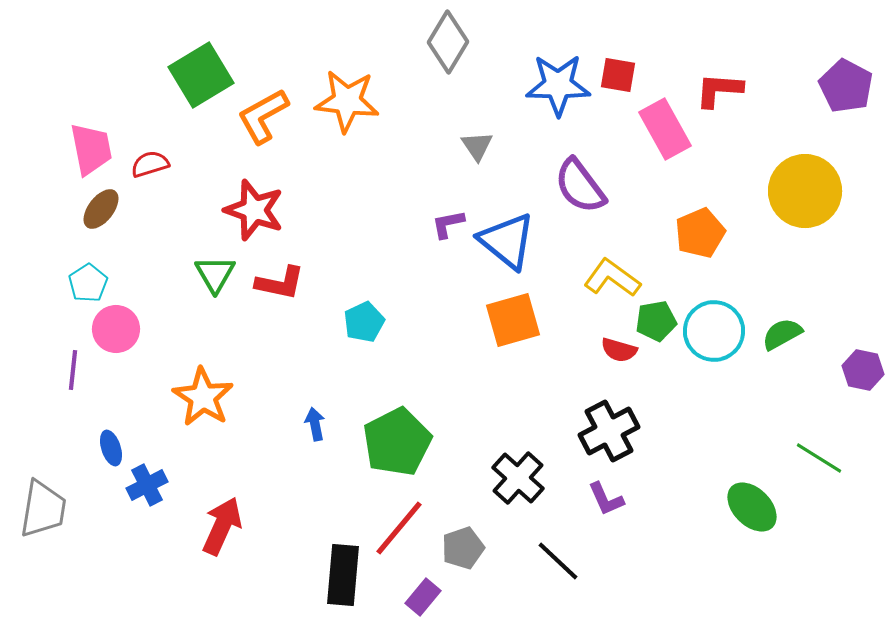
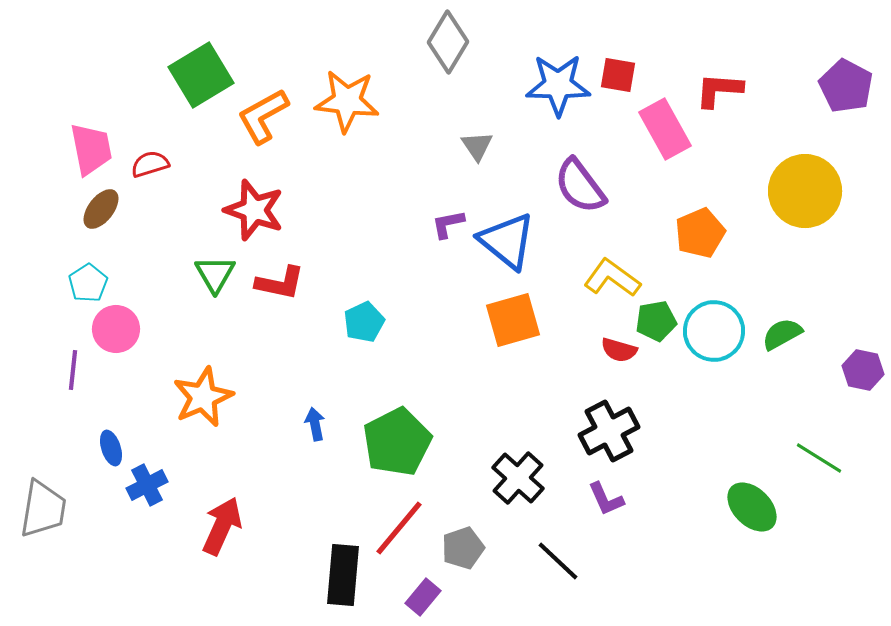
orange star at (203, 397): rotated 16 degrees clockwise
